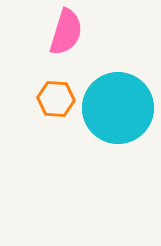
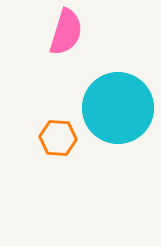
orange hexagon: moved 2 px right, 39 px down
